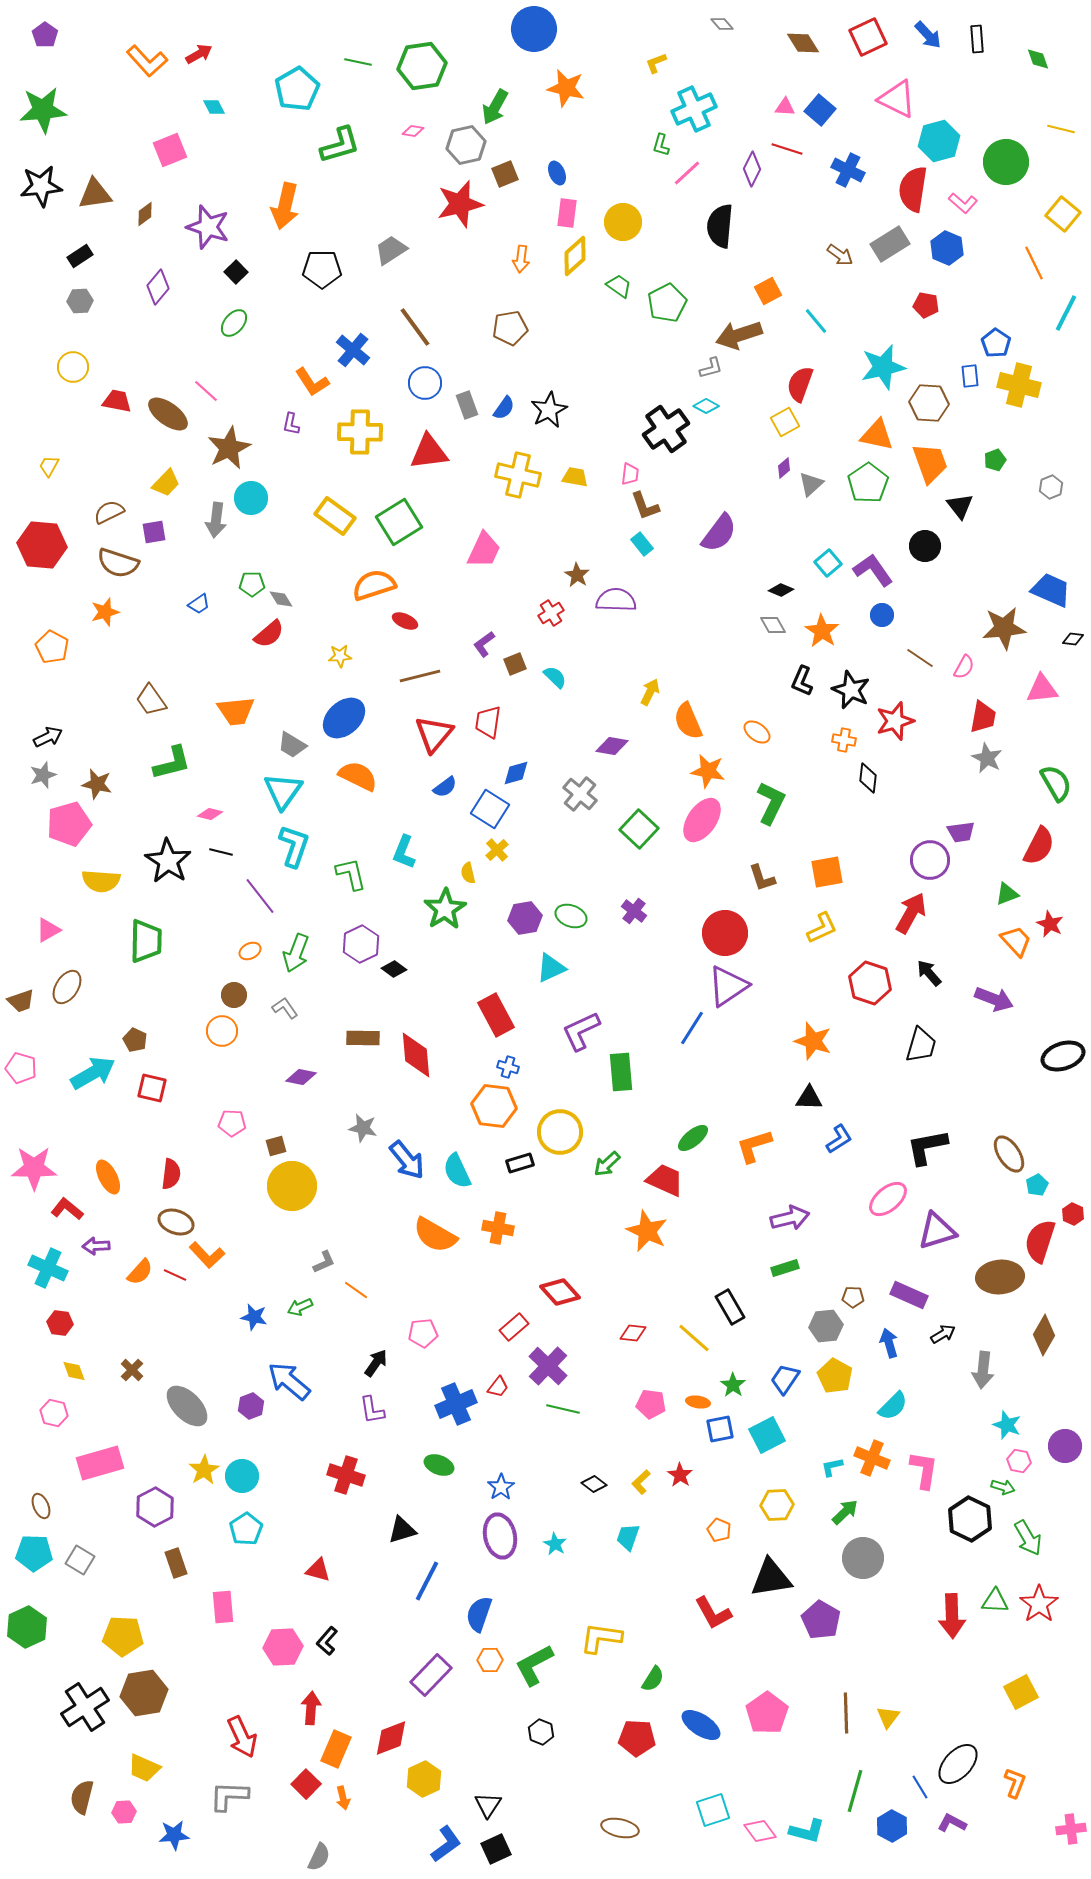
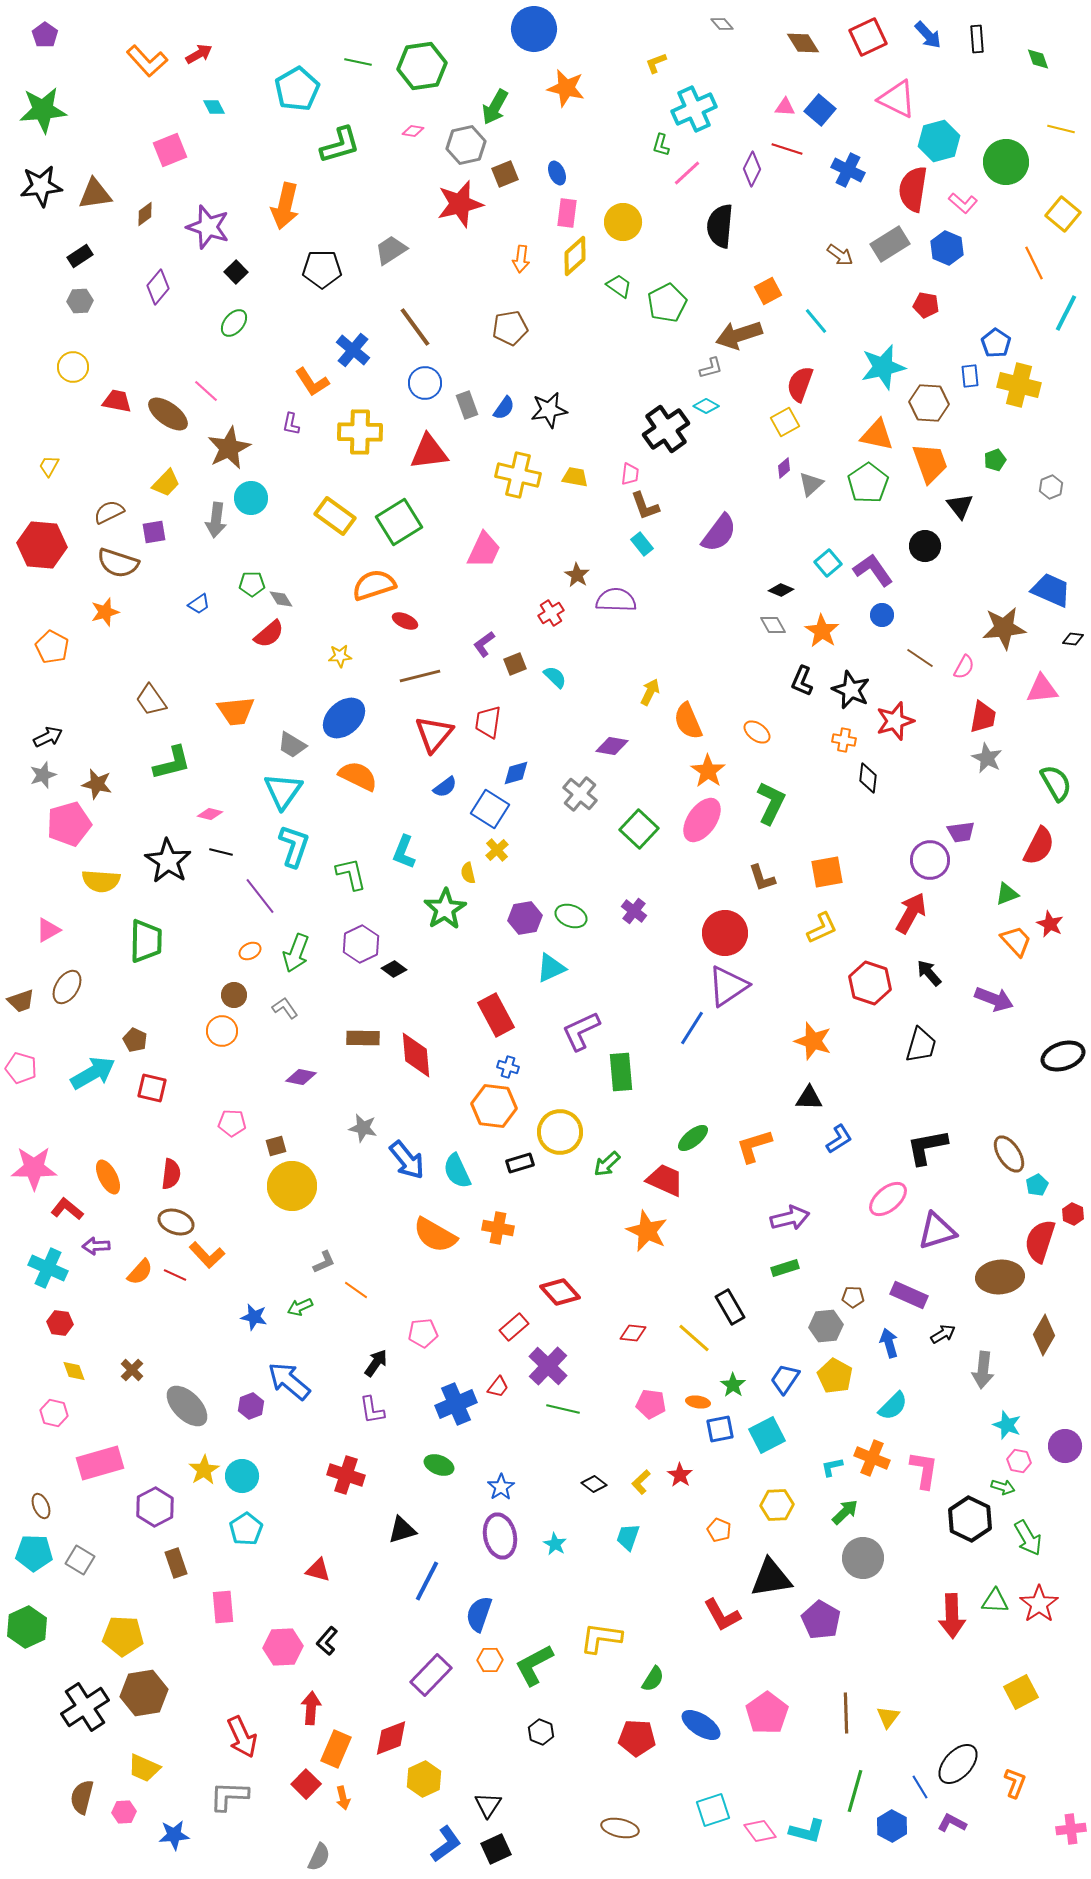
black star at (549, 410): rotated 18 degrees clockwise
orange star at (708, 771): rotated 24 degrees clockwise
red L-shape at (713, 1613): moved 9 px right, 2 px down
